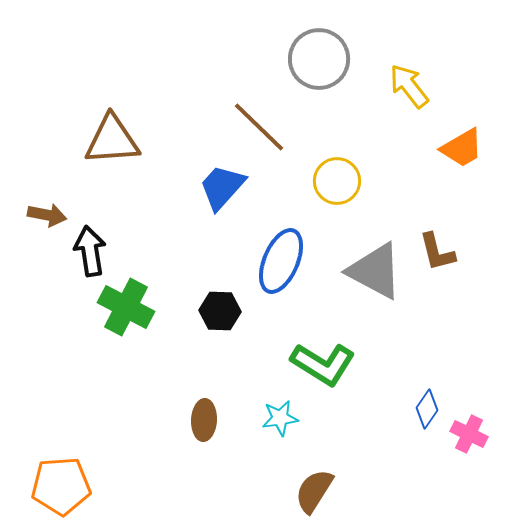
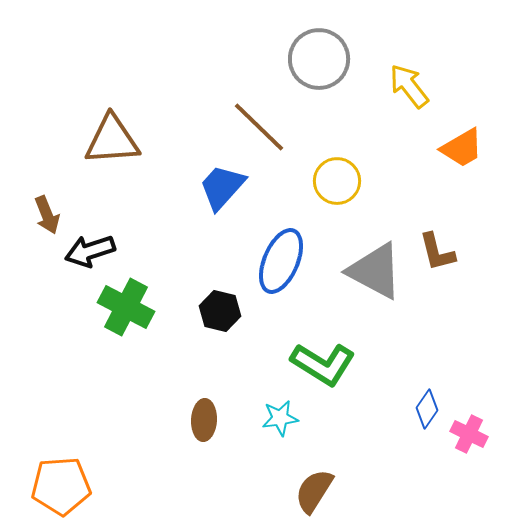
brown arrow: rotated 57 degrees clockwise
black arrow: rotated 99 degrees counterclockwise
black hexagon: rotated 12 degrees clockwise
